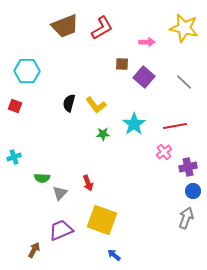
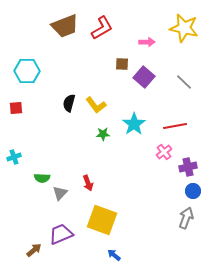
red square: moved 1 px right, 2 px down; rotated 24 degrees counterclockwise
purple trapezoid: moved 4 px down
brown arrow: rotated 21 degrees clockwise
